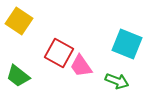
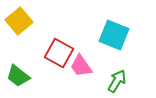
yellow square: rotated 16 degrees clockwise
cyan square: moved 13 px left, 9 px up
green arrow: rotated 80 degrees counterclockwise
